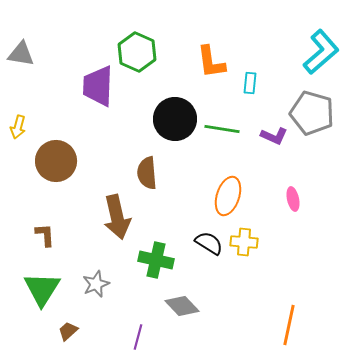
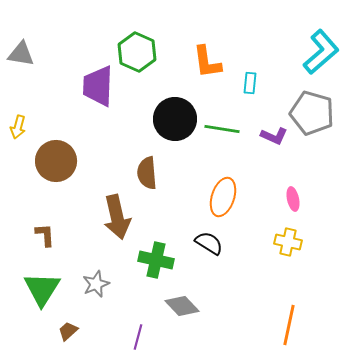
orange L-shape: moved 4 px left
orange ellipse: moved 5 px left, 1 px down
yellow cross: moved 44 px right; rotated 8 degrees clockwise
